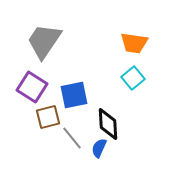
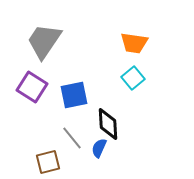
brown square: moved 45 px down
